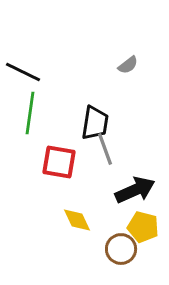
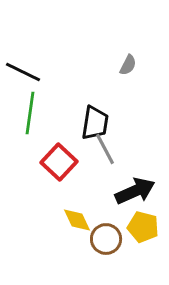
gray semicircle: rotated 25 degrees counterclockwise
gray line: rotated 8 degrees counterclockwise
red square: rotated 33 degrees clockwise
black arrow: moved 1 px down
brown circle: moved 15 px left, 10 px up
